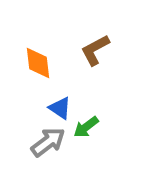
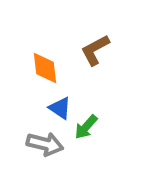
orange diamond: moved 7 px right, 5 px down
green arrow: rotated 12 degrees counterclockwise
gray arrow: moved 3 px left, 2 px down; rotated 51 degrees clockwise
